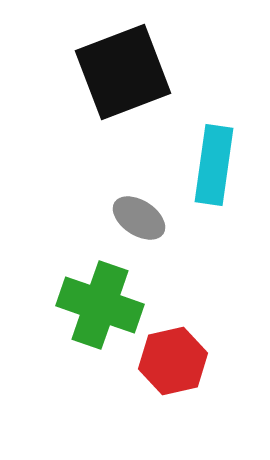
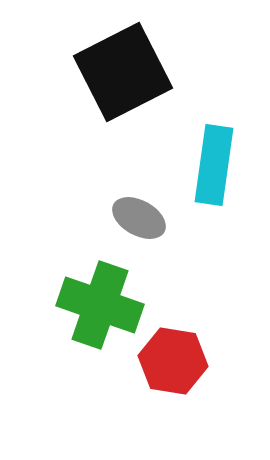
black square: rotated 6 degrees counterclockwise
gray ellipse: rotated 4 degrees counterclockwise
red hexagon: rotated 22 degrees clockwise
